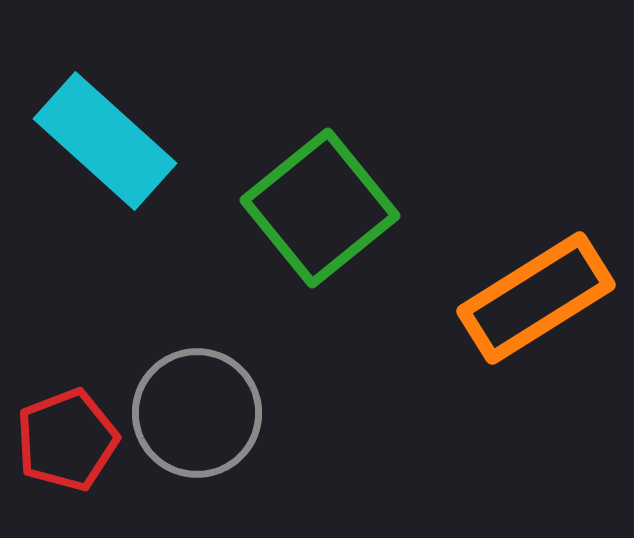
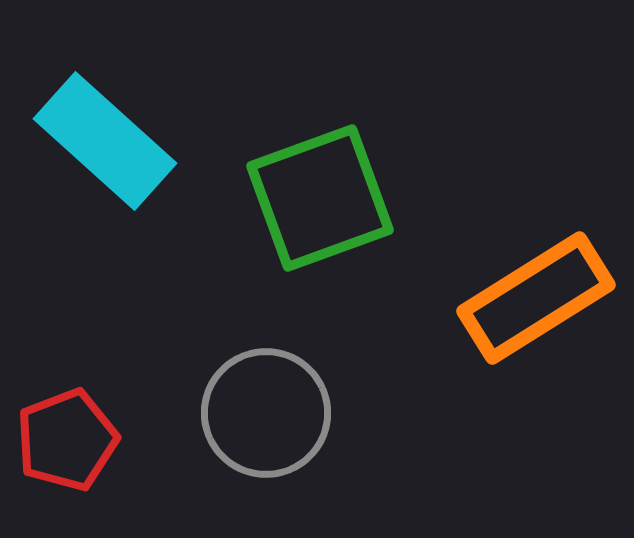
green square: moved 10 px up; rotated 19 degrees clockwise
gray circle: moved 69 px right
